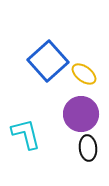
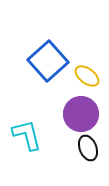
yellow ellipse: moved 3 px right, 2 px down
cyan L-shape: moved 1 px right, 1 px down
black ellipse: rotated 15 degrees counterclockwise
